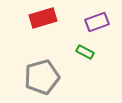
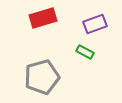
purple rectangle: moved 2 px left, 2 px down
